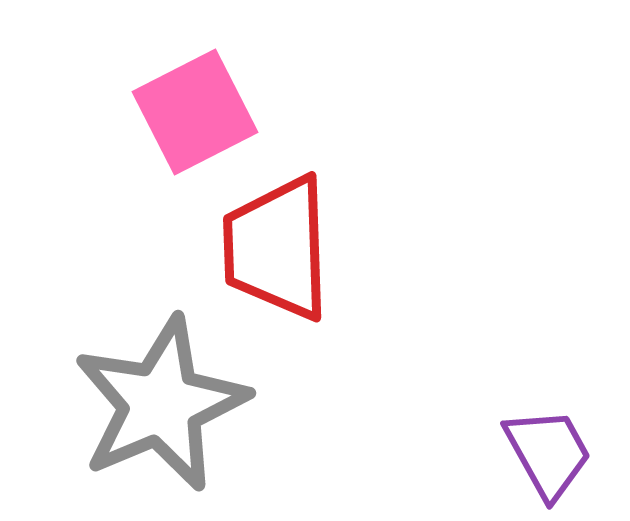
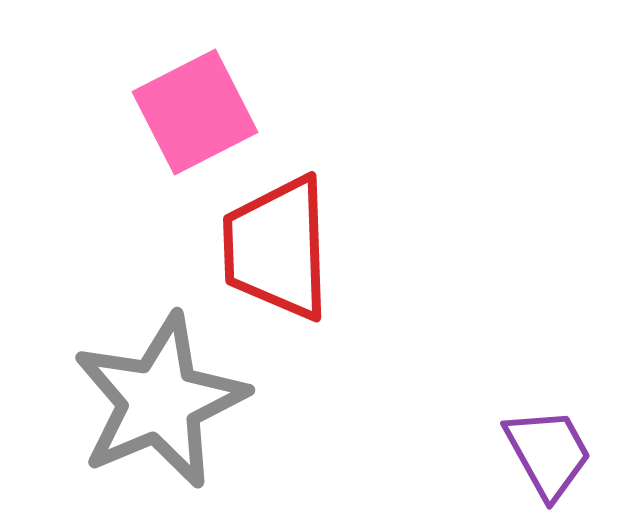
gray star: moved 1 px left, 3 px up
